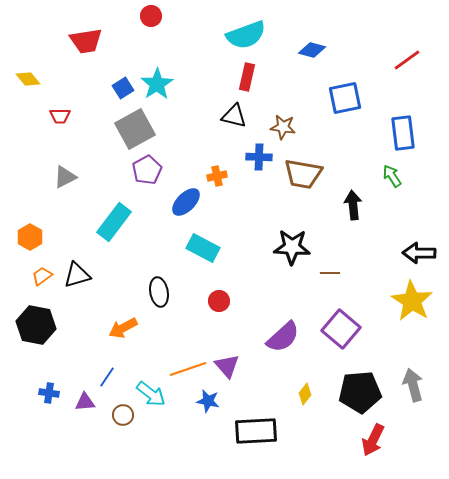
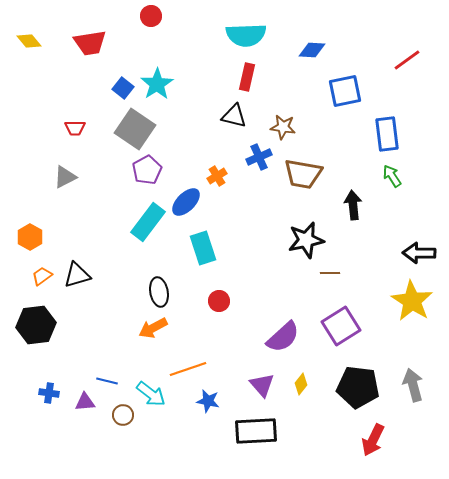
cyan semicircle at (246, 35): rotated 18 degrees clockwise
red trapezoid at (86, 41): moved 4 px right, 2 px down
blue diamond at (312, 50): rotated 12 degrees counterclockwise
yellow diamond at (28, 79): moved 1 px right, 38 px up
blue square at (123, 88): rotated 20 degrees counterclockwise
blue square at (345, 98): moved 7 px up
red trapezoid at (60, 116): moved 15 px right, 12 px down
gray square at (135, 129): rotated 27 degrees counterclockwise
blue rectangle at (403, 133): moved 16 px left, 1 px down
blue cross at (259, 157): rotated 25 degrees counterclockwise
orange cross at (217, 176): rotated 18 degrees counterclockwise
cyan rectangle at (114, 222): moved 34 px right
black star at (292, 247): moved 14 px right, 7 px up; rotated 15 degrees counterclockwise
cyan rectangle at (203, 248): rotated 44 degrees clockwise
black hexagon at (36, 325): rotated 18 degrees counterclockwise
orange arrow at (123, 328): moved 30 px right
purple square at (341, 329): moved 3 px up; rotated 18 degrees clockwise
purple triangle at (227, 366): moved 35 px right, 19 px down
blue line at (107, 377): moved 4 px down; rotated 70 degrees clockwise
black pentagon at (360, 392): moved 2 px left, 5 px up; rotated 12 degrees clockwise
yellow diamond at (305, 394): moved 4 px left, 10 px up
